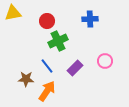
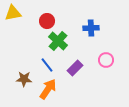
blue cross: moved 1 px right, 9 px down
green cross: rotated 24 degrees counterclockwise
pink circle: moved 1 px right, 1 px up
blue line: moved 1 px up
brown star: moved 2 px left
orange arrow: moved 1 px right, 2 px up
